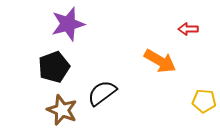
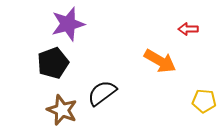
black pentagon: moved 1 px left, 4 px up
